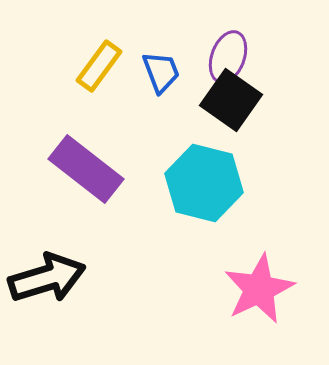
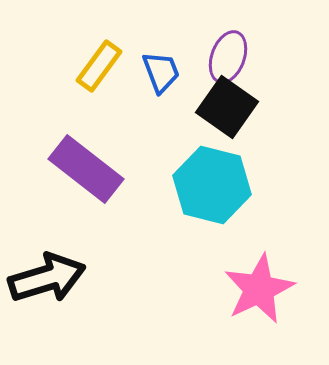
black square: moved 4 px left, 7 px down
cyan hexagon: moved 8 px right, 2 px down
